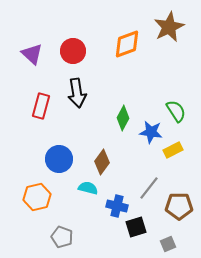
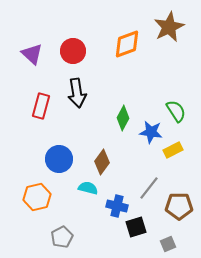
gray pentagon: rotated 25 degrees clockwise
